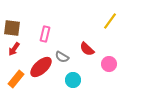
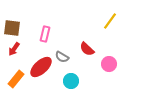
cyan circle: moved 2 px left, 1 px down
